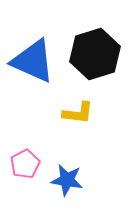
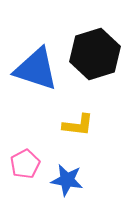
blue triangle: moved 3 px right, 8 px down; rotated 6 degrees counterclockwise
yellow L-shape: moved 12 px down
